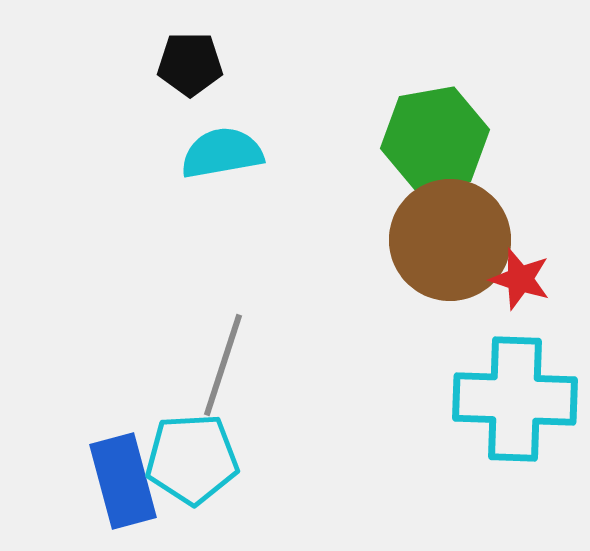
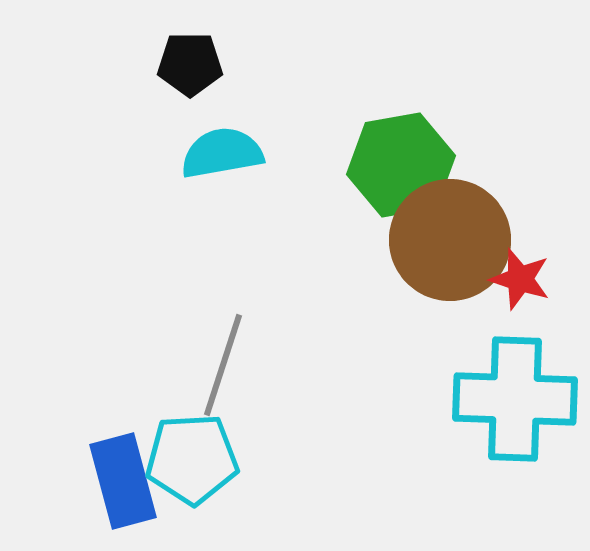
green hexagon: moved 34 px left, 26 px down
